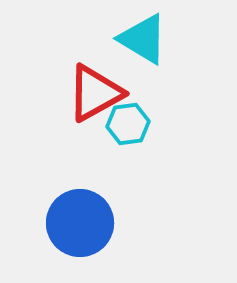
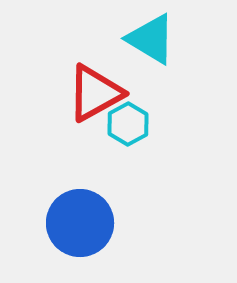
cyan triangle: moved 8 px right
cyan hexagon: rotated 21 degrees counterclockwise
